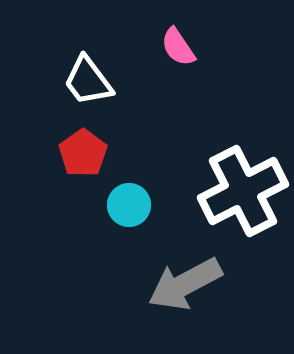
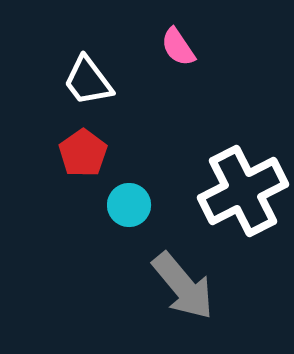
gray arrow: moved 2 px left, 2 px down; rotated 102 degrees counterclockwise
